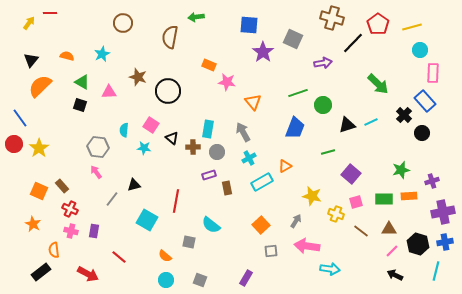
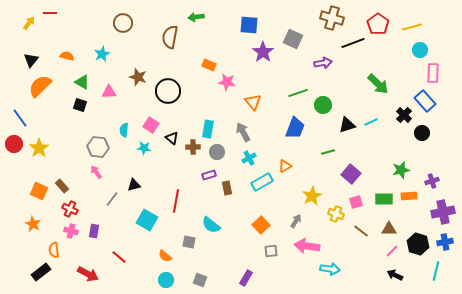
black line at (353, 43): rotated 25 degrees clockwise
yellow star at (312, 196): rotated 30 degrees clockwise
